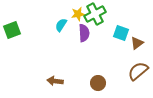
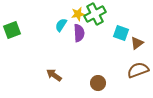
purple semicircle: moved 5 px left
brown semicircle: moved 1 px up; rotated 20 degrees clockwise
brown arrow: moved 1 px left, 6 px up; rotated 28 degrees clockwise
